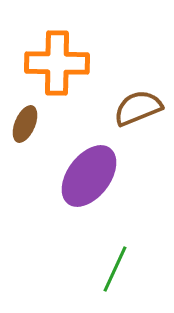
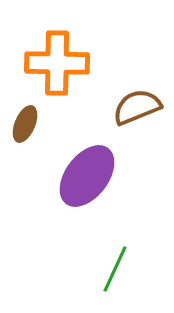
brown semicircle: moved 1 px left, 1 px up
purple ellipse: moved 2 px left
